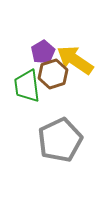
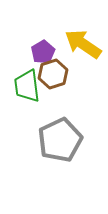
yellow arrow: moved 8 px right, 16 px up
